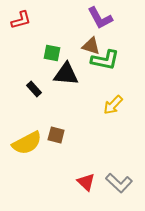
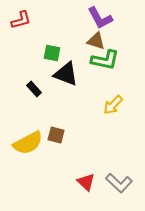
brown triangle: moved 5 px right, 5 px up
black triangle: rotated 16 degrees clockwise
yellow semicircle: moved 1 px right
